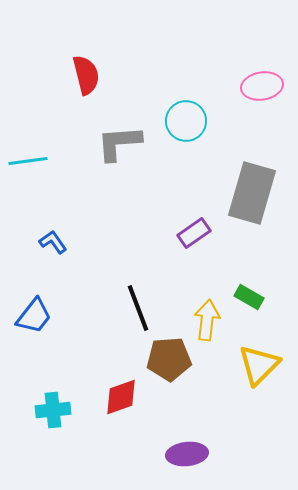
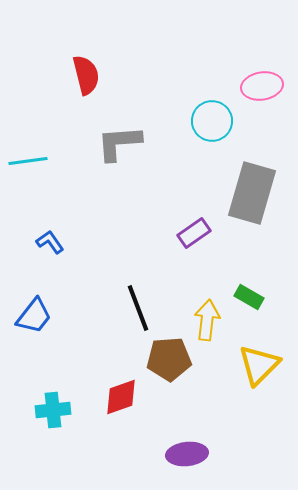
cyan circle: moved 26 px right
blue L-shape: moved 3 px left
